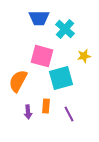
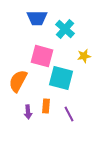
blue trapezoid: moved 2 px left
cyan square: rotated 30 degrees clockwise
